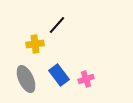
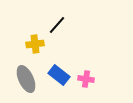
blue rectangle: rotated 15 degrees counterclockwise
pink cross: rotated 28 degrees clockwise
